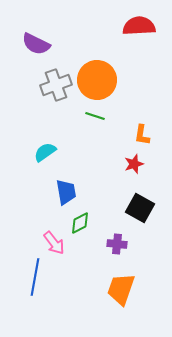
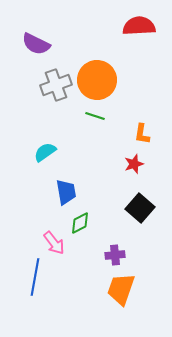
orange L-shape: moved 1 px up
black square: rotated 12 degrees clockwise
purple cross: moved 2 px left, 11 px down; rotated 12 degrees counterclockwise
